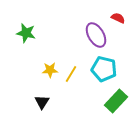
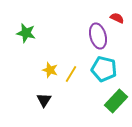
red semicircle: moved 1 px left
purple ellipse: moved 2 px right, 1 px down; rotated 15 degrees clockwise
yellow star: rotated 21 degrees clockwise
black triangle: moved 2 px right, 2 px up
